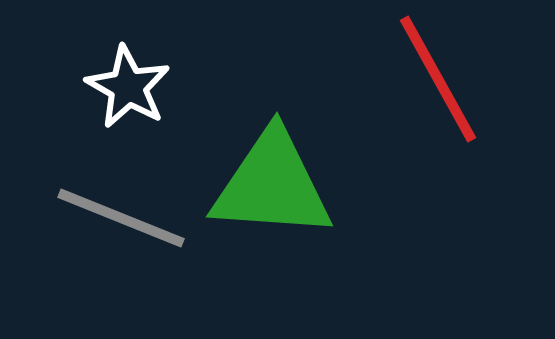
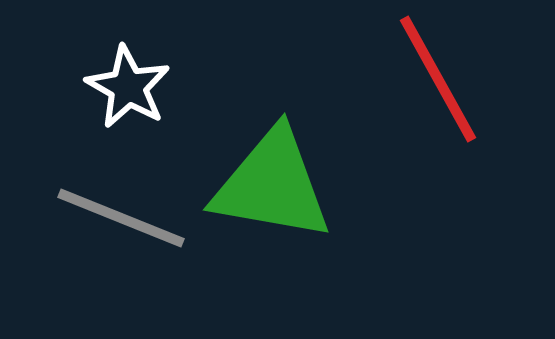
green triangle: rotated 6 degrees clockwise
